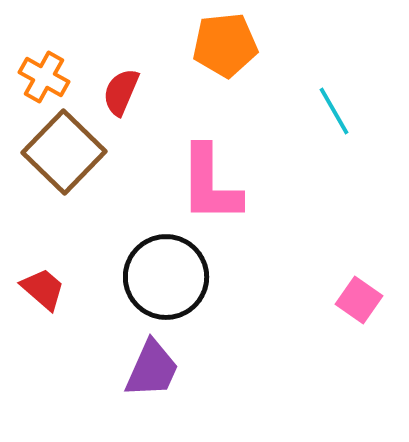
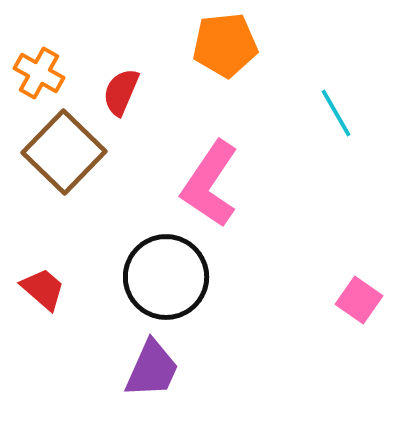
orange cross: moved 5 px left, 4 px up
cyan line: moved 2 px right, 2 px down
pink L-shape: rotated 34 degrees clockwise
